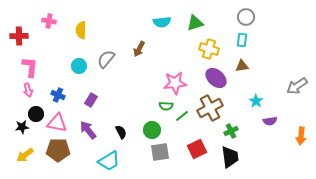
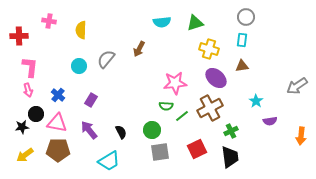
blue cross: rotated 16 degrees clockwise
purple arrow: moved 1 px right
